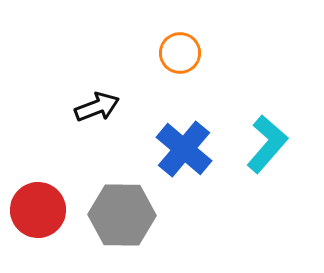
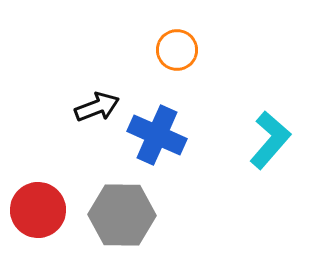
orange circle: moved 3 px left, 3 px up
cyan L-shape: moved 3 px right, 4 px up
blue cross: moved 27 px left, 14 px up; rotated 16 degrees counterclockwise
